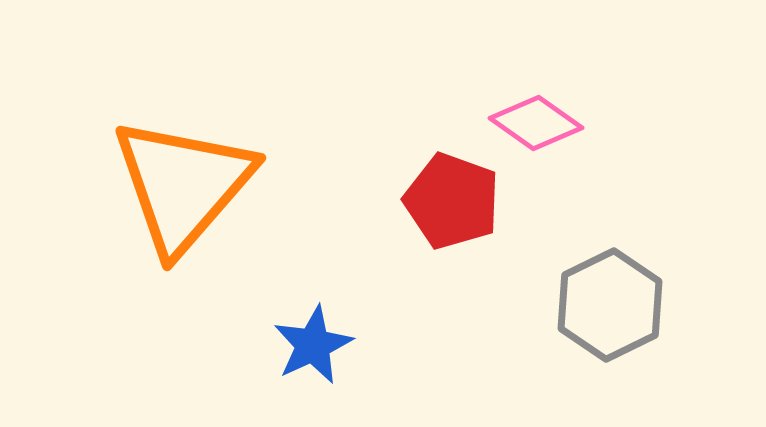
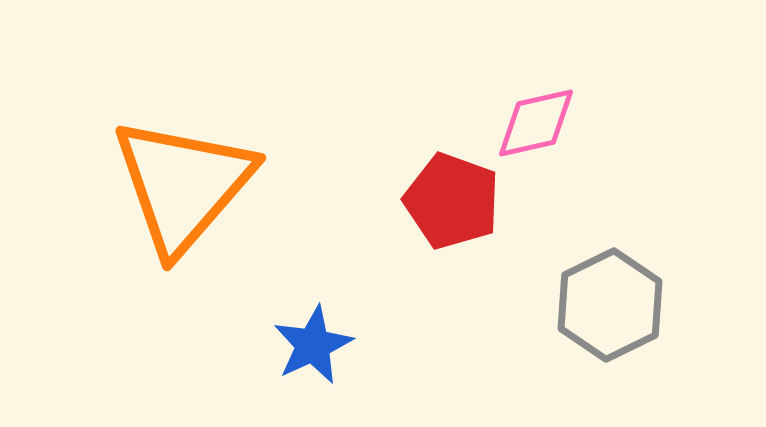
pink diamond: rotated 48 degrees counterclockwise
